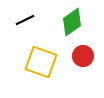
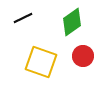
black line: moved 2 px left, 2 px up
